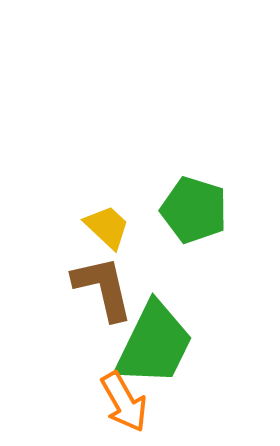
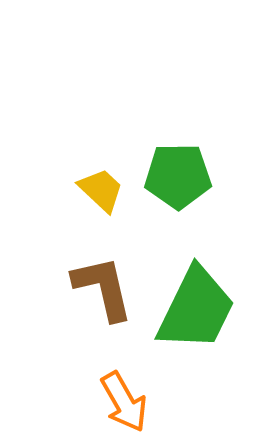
green pentagon: moved 16 px left, 34 px up; rotated 18 degrees counterclockwise
yellow trapezoid: moved 6 px left, 37 px up
green trapezoid: moved 42 px right, 35 px up
